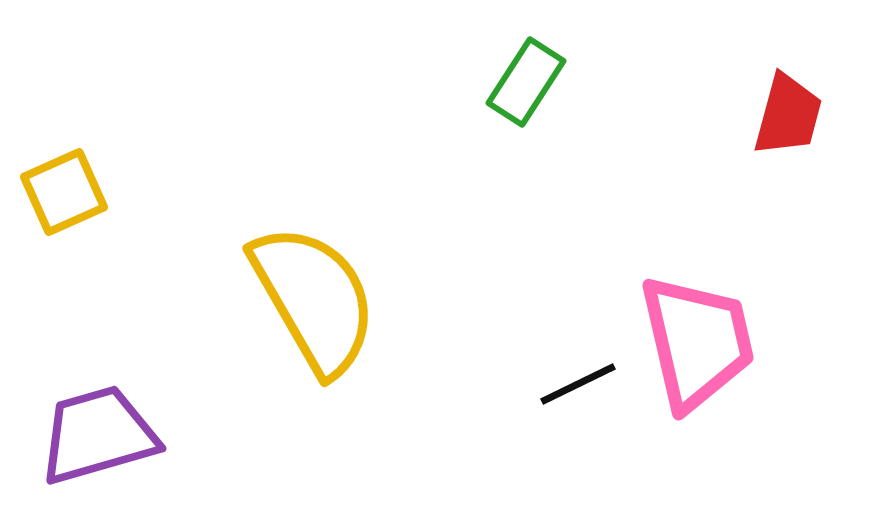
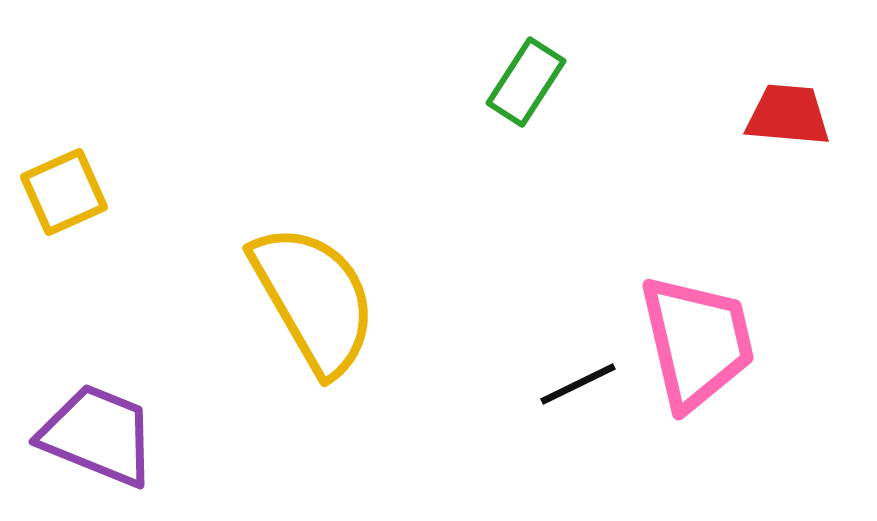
red trapezoid: rotated 100 degrees counterclockwise
purple trapezoid: rotated 38 degrees clockwise
